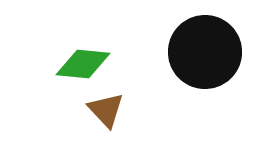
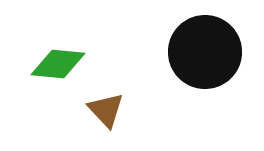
green diamond: moved 25 px left
